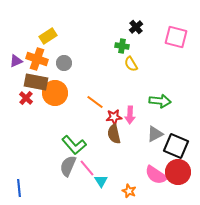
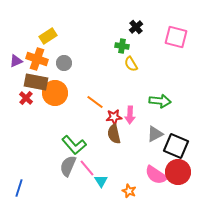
blue line: rotated 24 degrees clockwise
